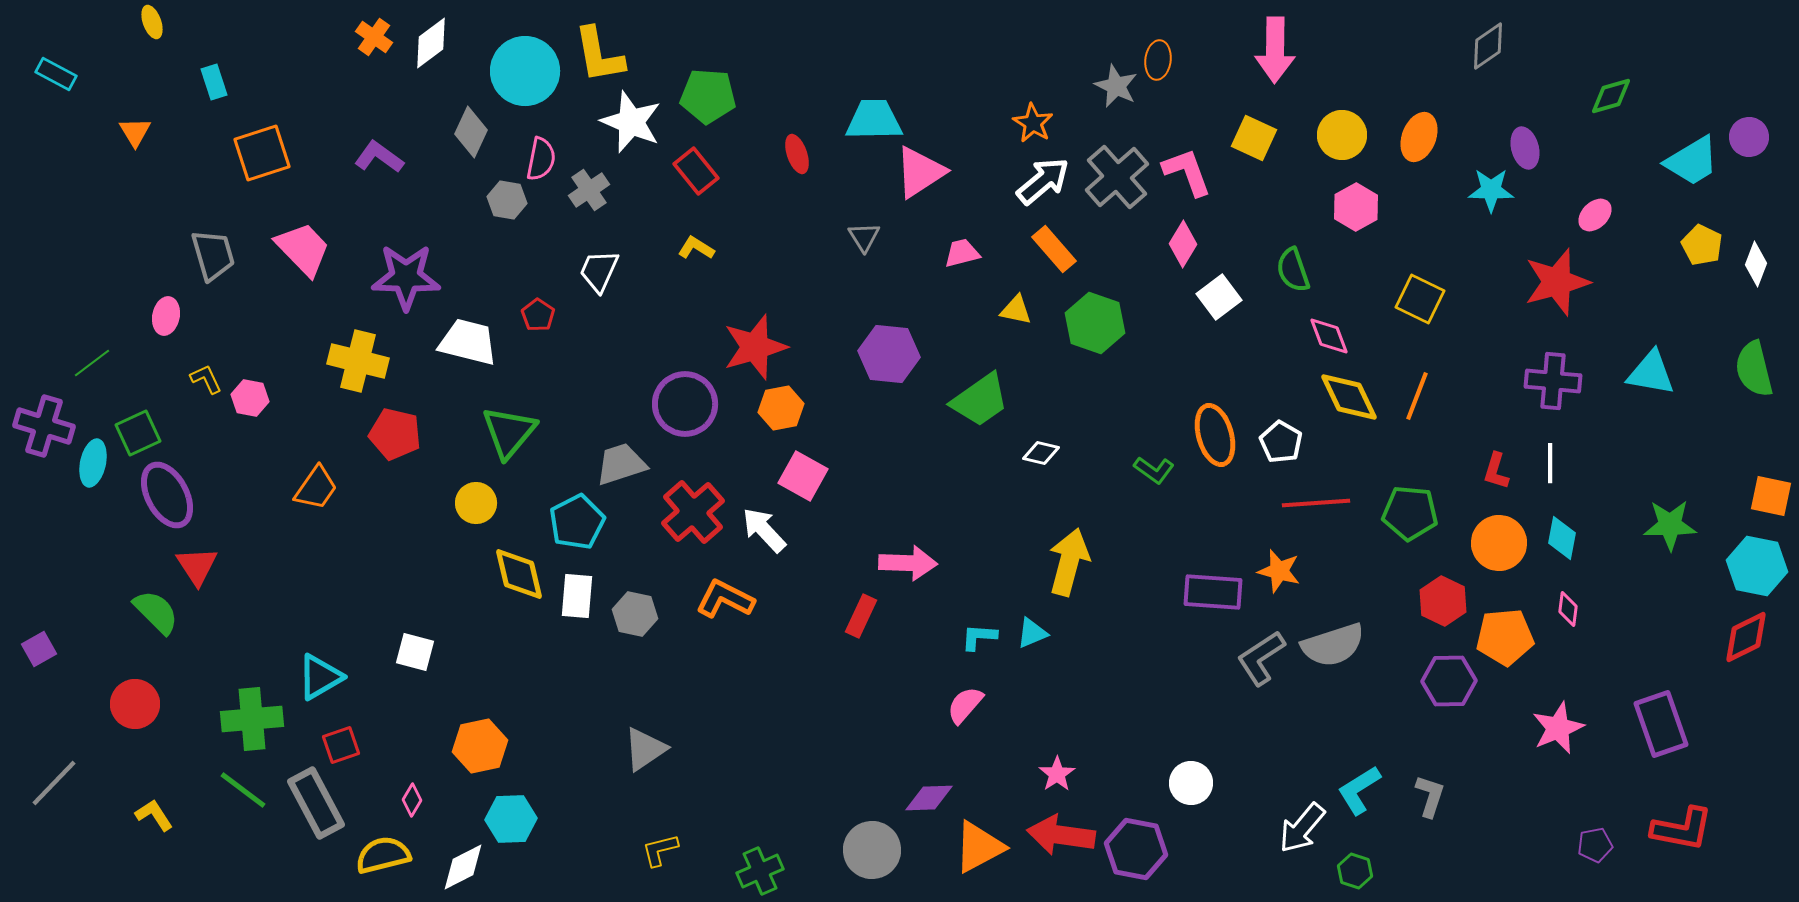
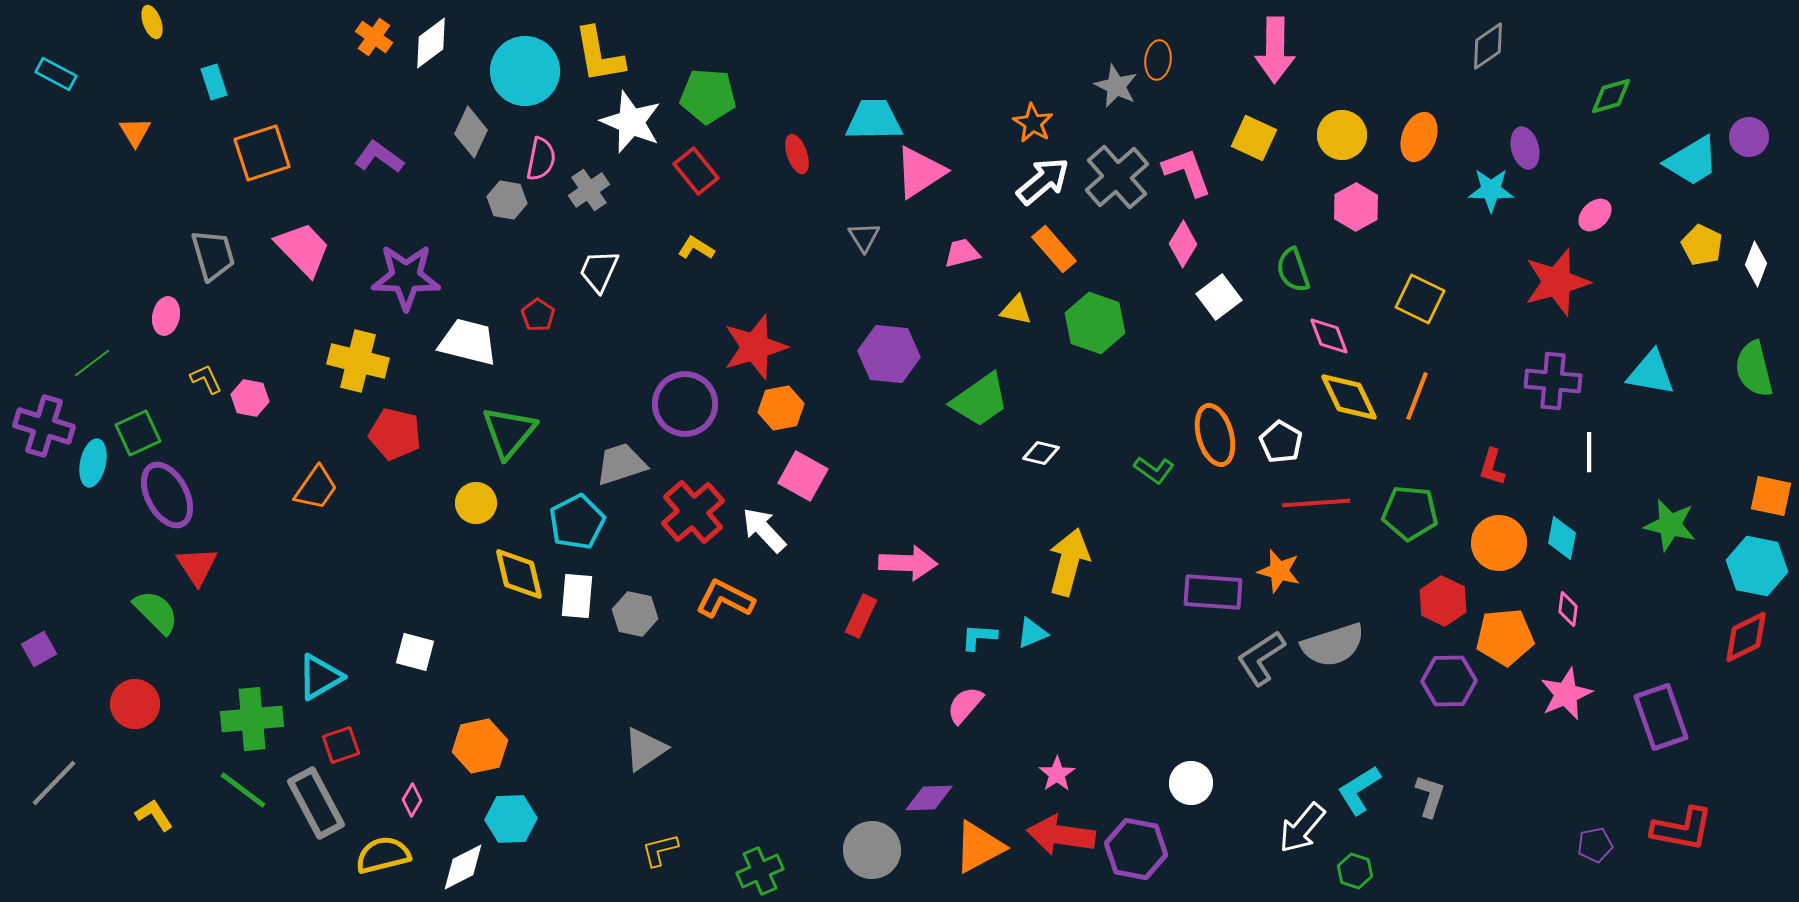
white line at (1550, 463): moved 39 px right, 11 px up
red L-shape at (1496, 471): moved 4 px left, 4 px up
green star at (1670, 525): rotated 14 degrees clockwise
purple rectangle at (1661, 724): moved 7 px up
pink star at (1558, 728): moved 8 px right, 34 px up
